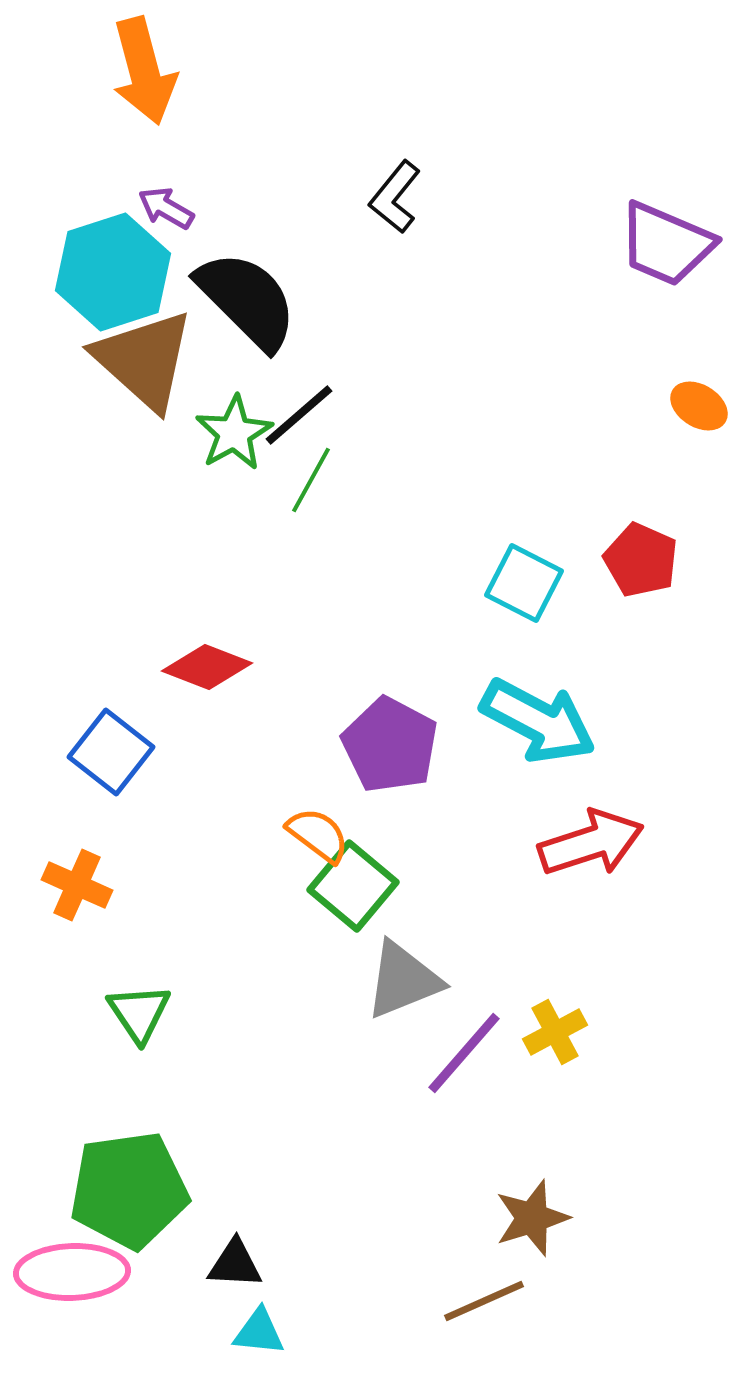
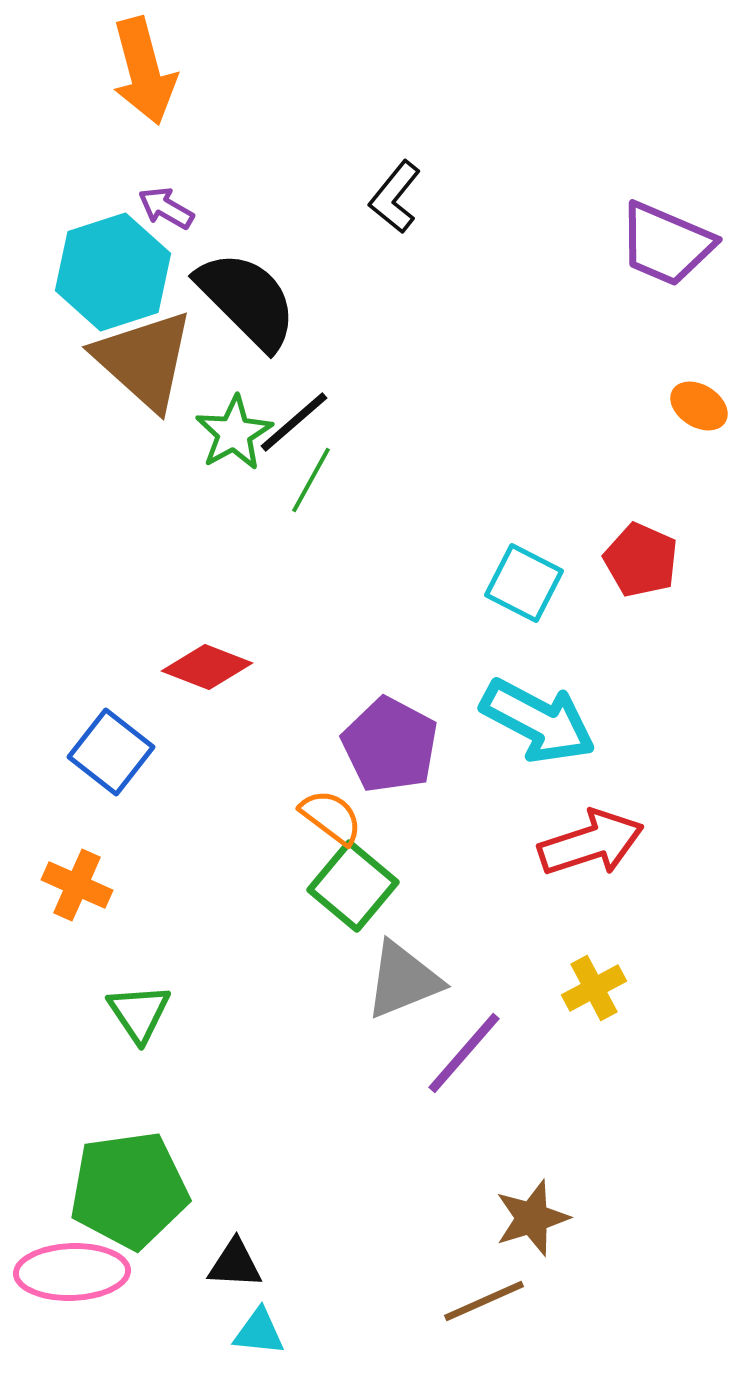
black line: moved 5 px left, 7 px down
orange semicircle: moved 13 px right, 18 px up
yellow cross: moved 39 px right, 44 px up
